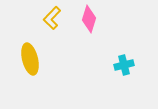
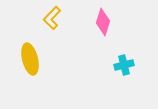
pink diamond: moved 14 px right, 3 px down
